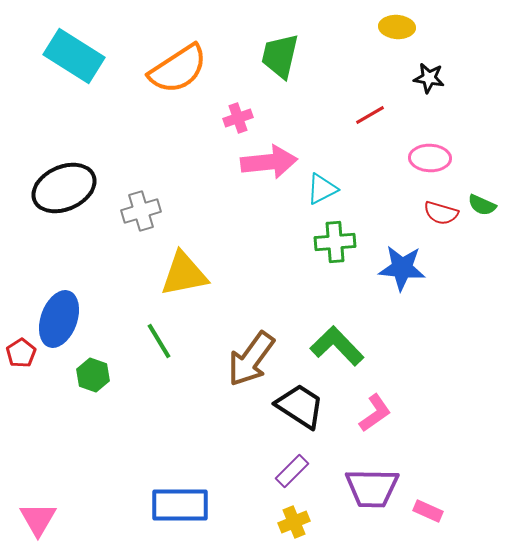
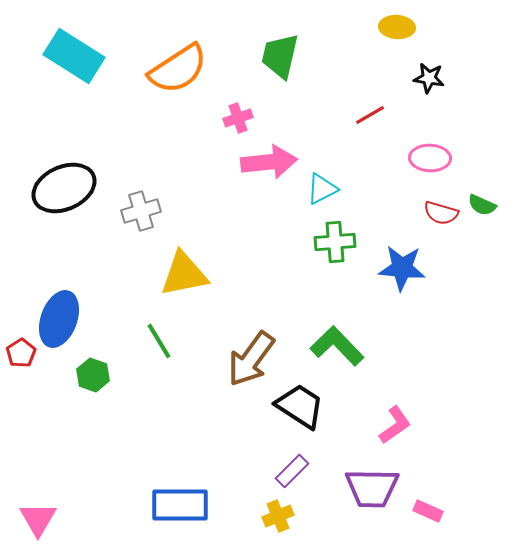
pink L-shape: moved 20 px right, 12 px down
yellow cross: moved 16 px left, 6 px up
